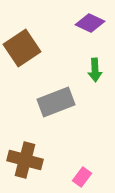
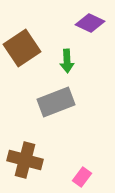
green arrow: moved 28 px left, 9 px up
